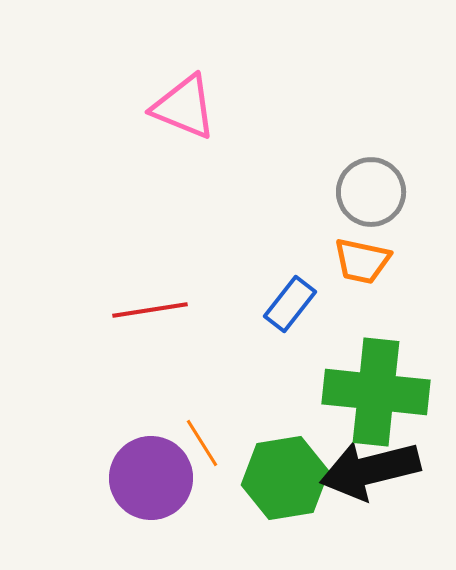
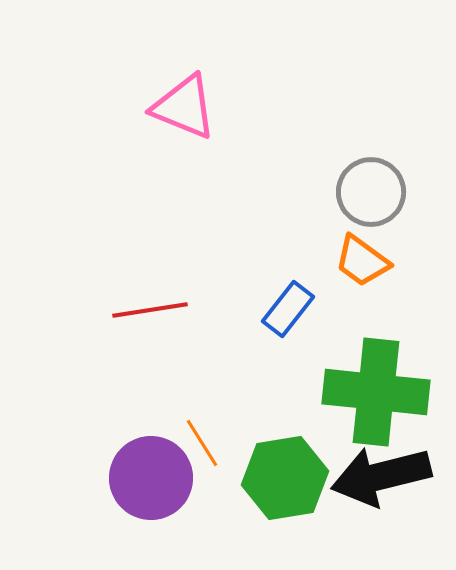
orange trapezoid: rotated 24 degrees clockwise
blue rectangle: moved 2 px left, 5 px down
black arrow: moved 11 px right, 6 px down
